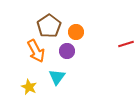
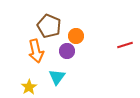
brown pentagon: rotated 15 degrees counterclockwise
orange circle: moved 4 px down
red line: moved 1 px left, 1 px down
orange arrow: rotated 15 degrees clockwise
yellow star: rotated 14 degrees clockwise
